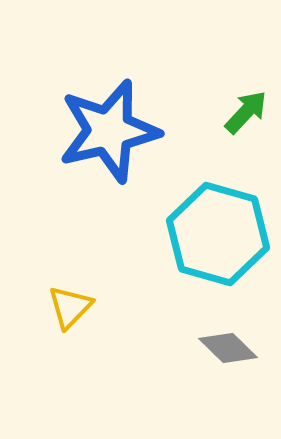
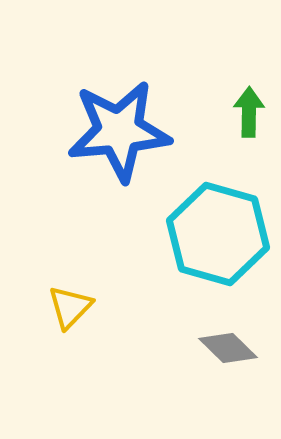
green arrow: moved 3 px right; rotated 42 degrees counterclockwise
blue star: moved 10 px right; rotated 8 degrees clockwise
